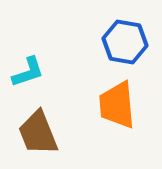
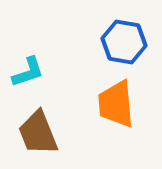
blue hexagon: moved 1 px left
orange trapezoid: moved 1 px left, 1 px up
